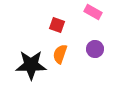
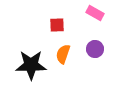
pink rectangle: moved 2 px right, 1 px down
red square: rotated 21 degrees counterclockwise
orange semicircle: moved 3 px right
